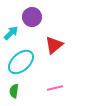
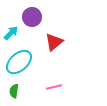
red triangle: moved 3 px up
cyan ellipse: moved 2 px left
pink line: moved 1 px left, 1 px up
